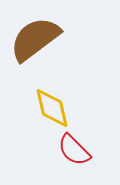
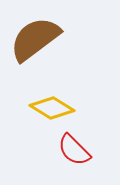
yellow diamond: rotated 45 degrees counterclockwise
